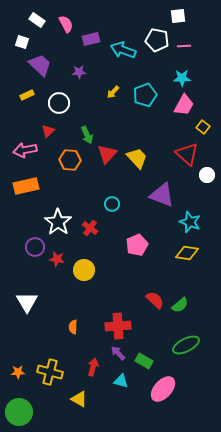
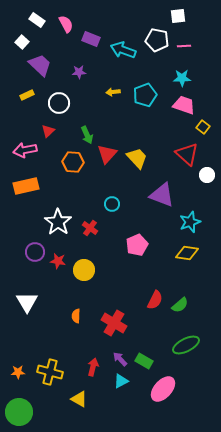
purple rectangle at (91, 39): rotated 36 degrees clockwise
white square at (22, 42): rotated 24 degrees clockwise
yellow arrow at (113, 92): rotated 40 degrees clockwise
pink trapezoid at (184, 105): rotated 100 degrees counterclockwise
orange hexagon at (70, 160): moved 3 px right, 2 px down
cyan star at (190, 222): rotated 30 degrees clockwise
purple circle at (35, 247): moved 5 px down
red star at (57, 259): moved 1 px right, 2 px down
red semicircle at (155, 300): rotated 72 degrees clockwise
red cross at (118, 326): moved 4 px left, 3 px up; rotated 35 degrees clockwise
orange semicircle at (73, 327): moved 3 px right, 11 px up
purple arrow at (118, 353): moved 2 px right, 6 px down
cyan triangle at (121, 381): rotated 42 degrees counterclockwise
